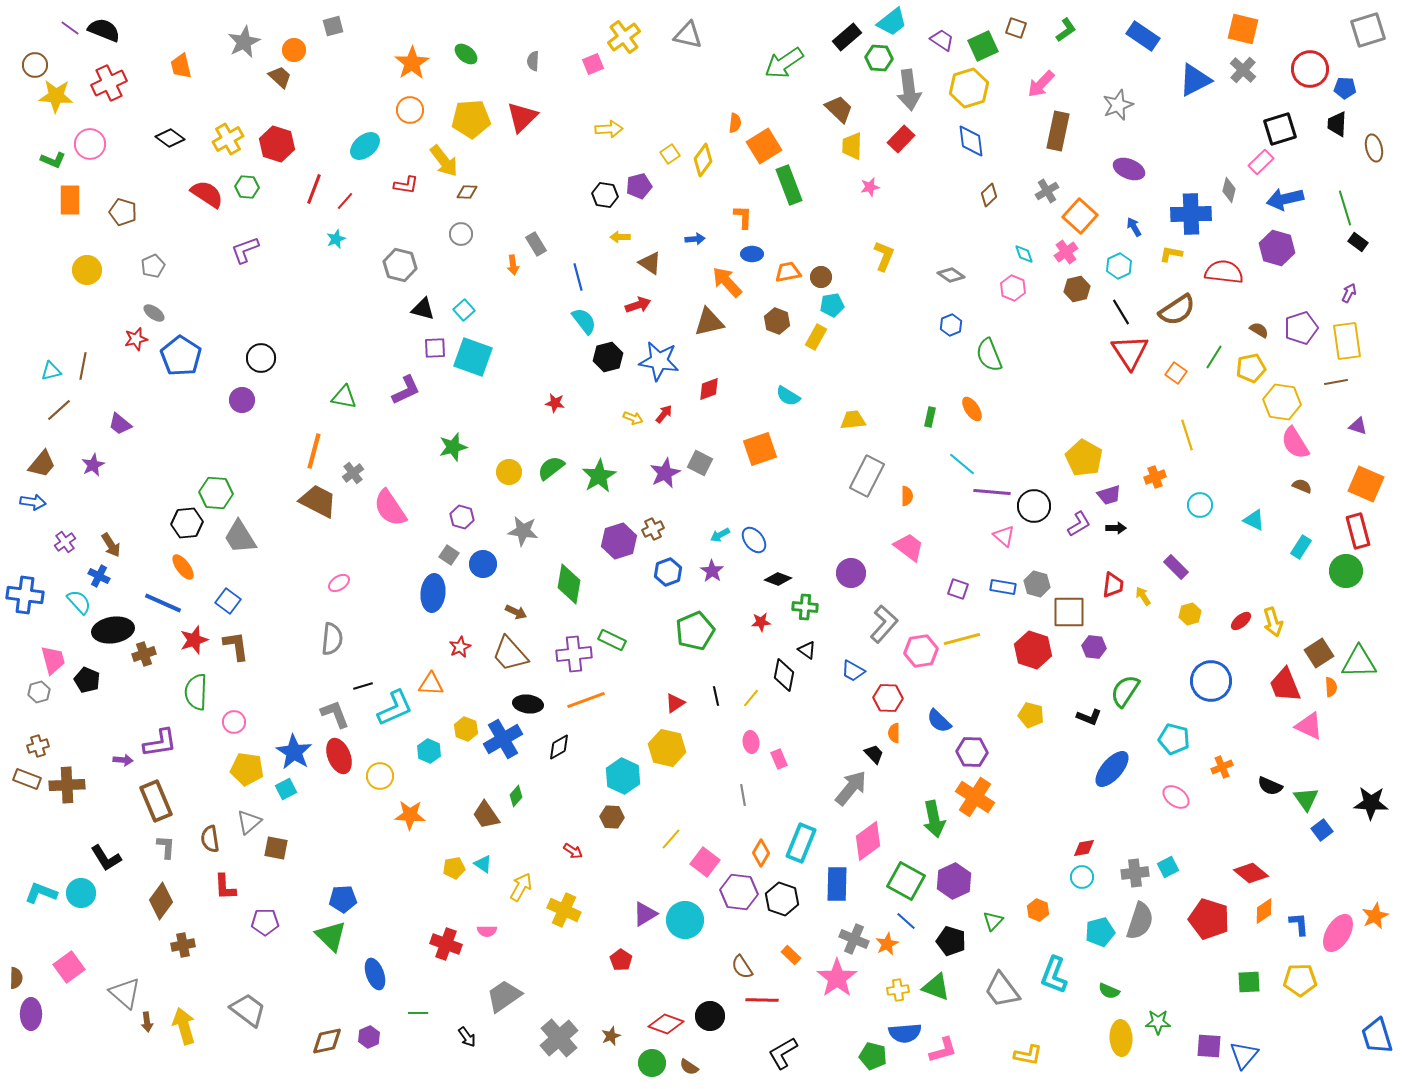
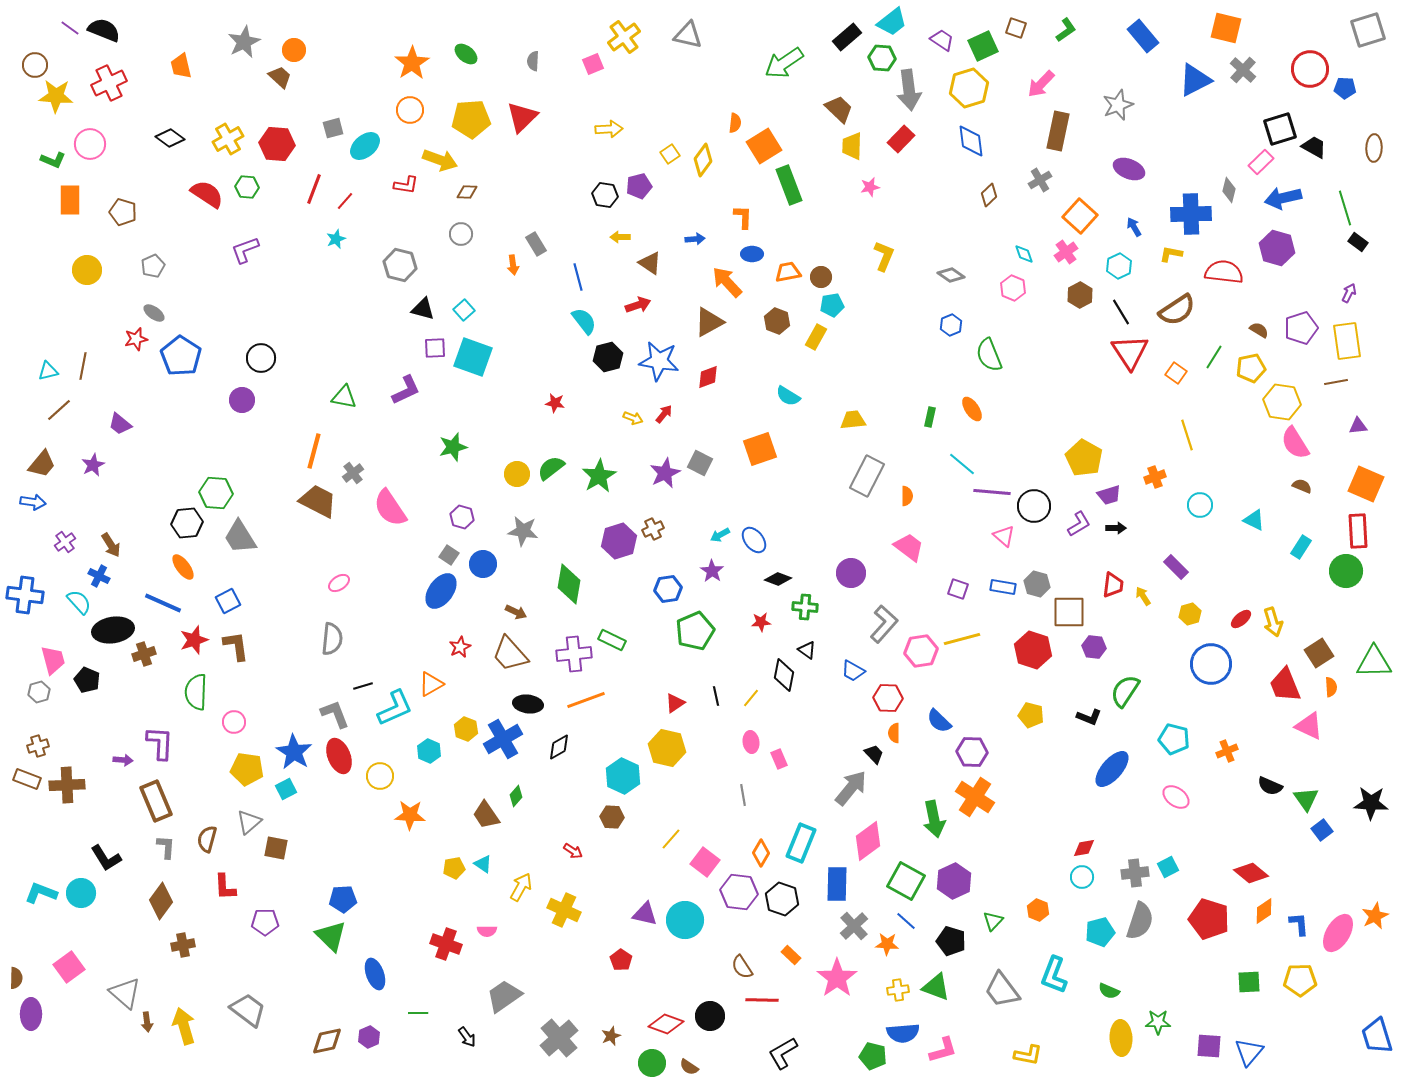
gray square at (333, 26): moved 102 px down
orange square at (1243, 29): moved 17 px left, 1 px up
blue rectangle at (1143, 36): rotated 16 degrees clockwise
green hexagon at (879, 58): moved 3 px right
black trapezoid at (1337, 124): moved 23 px left, 23 px down; rotated 116 degrees clockwise
red hexagon at (277, 144): rotated 12 degrees counterclockwise
brown ellipse at (1374, 148): rotated 16 degrees clockwise
yellow arrow at (444, 161): moved 4 px left, 1 px up; rotated 32 degrees counterclockwise
gray cross at (1047, 191): moved 7 px left, 11 px up
blue arrow at (1285, 199): moved 2 px left, 1 px up
brown hexagon at (1077, 289): moved 3 px right, 6 px down; rotated 15 degrees counterclockwise
brown triangle at (709, 322): rotated 16 degrees counterclockwise
cyan triangle at (51, 371): moved 3 px left
red diamond at (709, 389): moved 1 px left, 12 px up
purple triangle at (1358, 426): rotated 24 degrees counterclockwise
yellow circle at (509, 472): moved 8 px right, 2 px down
red rectangle at (1358, 531): rotated 12 degrees clockwise
blue hexagon at (668, 572): moved 17 px down; rotated 12 degrees clockwise
blue ellipse at (433, 593): moved 8 px right, 2 px up; rotated 30 degrees clockwise
blue square at (228, 601): rotated 25 degrees clockwise
red ellipse at (1241, 621): moved 2 px up
green triangle at (1359, 662): moved 15 px right
blue circle at (1211, 681): moved 17 px up
orange triangle at (431, 684): rotated 32 degrees counterclockwise
purple L-shape at (160, 743): rotated 78 degrees counterclockwise
orange cross at (1222, 767): moved 5 px right, 16 px up
brown semicircle at (210, 839): moved 3 px left; rotated 24 degrees clockwise
purple triangle at (645, 914): rotated 44 degrees clockwise
gray cross at (854, 939): moved 13 px up; rotated 24 degrees clockwise
orange star at (887, 944): rotated 30 degrees clockwise
blue semicircle at (905, 1033): moved 2 px left
blue triangle at (1244, 1055): moved 5 px right, 3 px up
